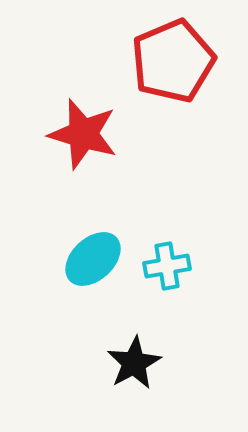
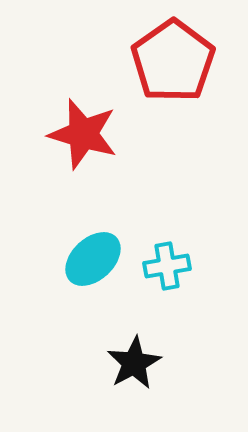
red pentagon: rotated 12 degrees counterclockwise
